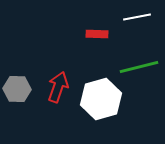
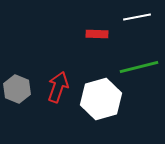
gray hexagon: rotated 20 degrees clockwise
